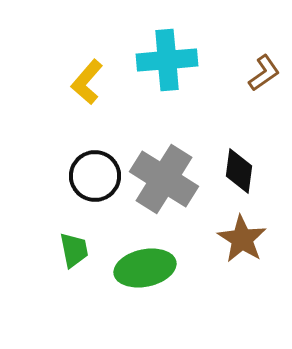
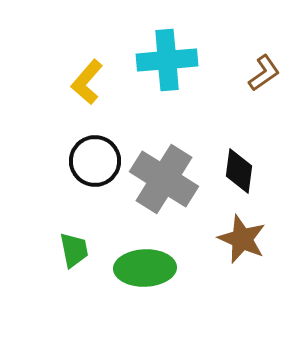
black circle: moved 15 px up
brown star: rotated 9 degrees counterclockwise
green ellipse: rotated 10 degrees clockwise
